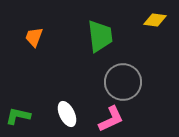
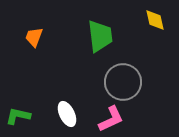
yellow diamond: rotated 70 degrees clockwise
